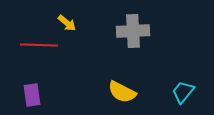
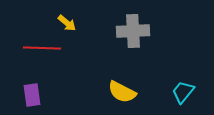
red line: moved 3 px right, 3 px down
